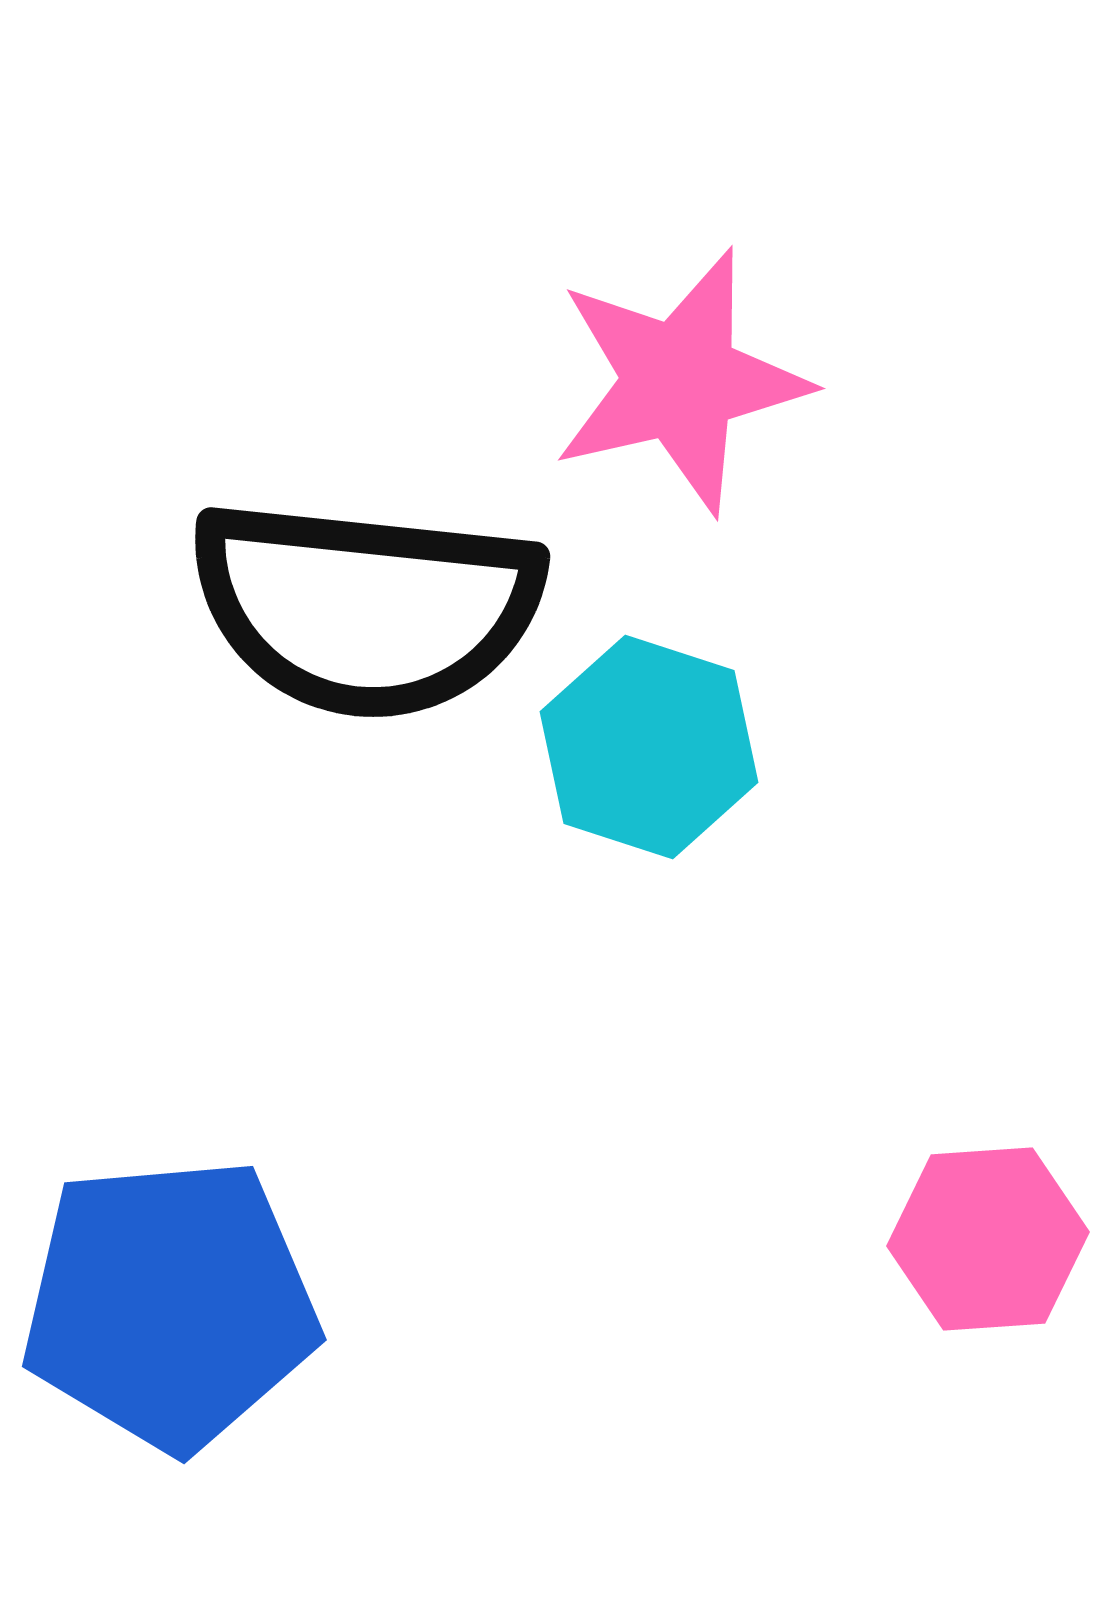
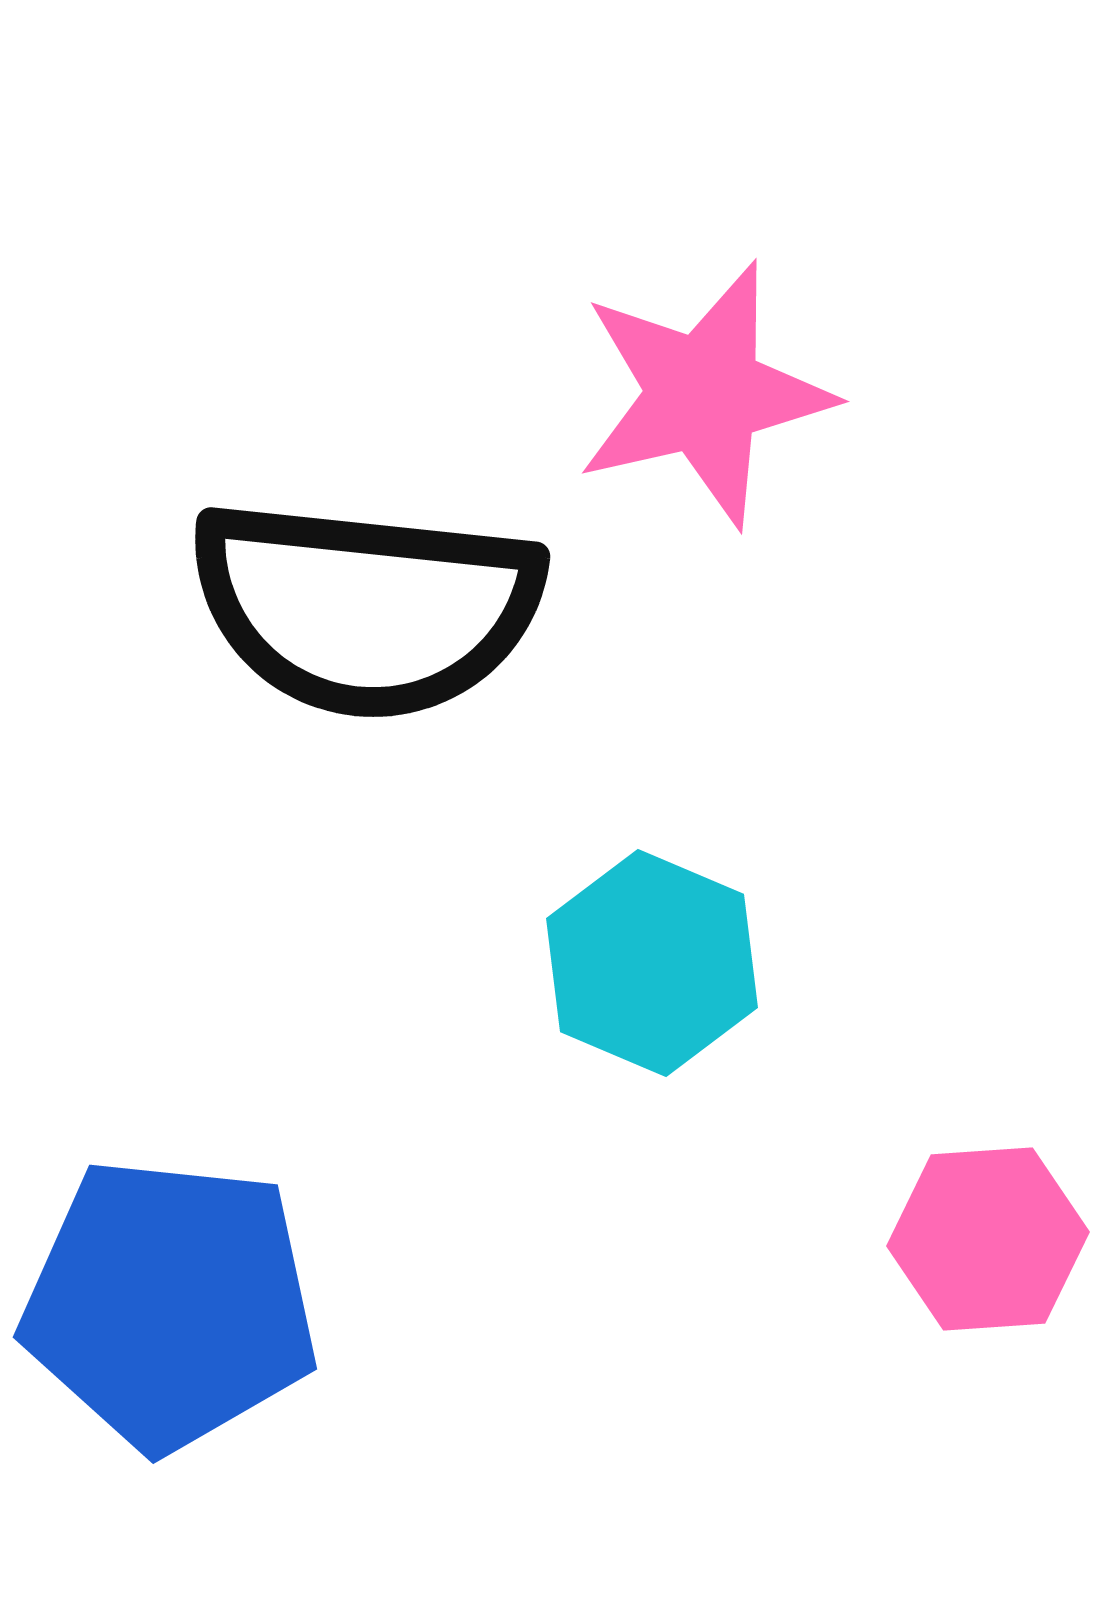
pink star: moved 24 px right, 13 px down
cyan hexagon: moved 3 px right, 216 px down; rotated 5 degrees clockwise
blue pentagon: rotated 11 degrees clockwise
